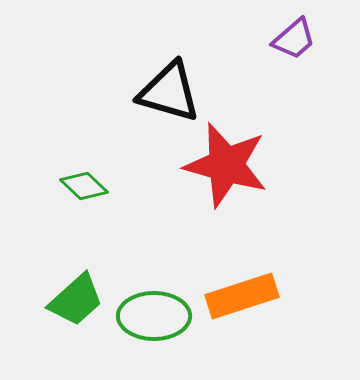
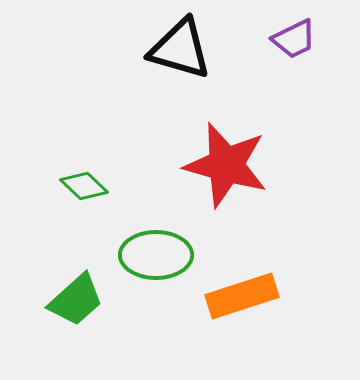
purple trapezoid: rotated 15 degrees clockwise
black triangle: moved 11 px right, 43 px up
green ellipse: moved 2 px right, 61 px up
